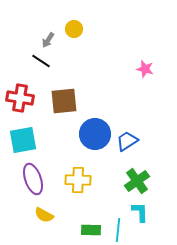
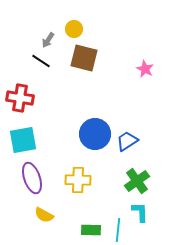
pink star: rotated 12 degrees clockwise
brown square: moved 20 px right, 43 px up; rotated 20 degrees clockwise
purple ellipse: moved 1 px left, 1 px up
